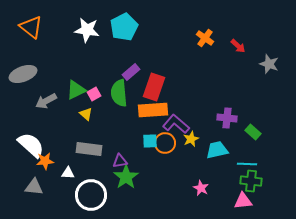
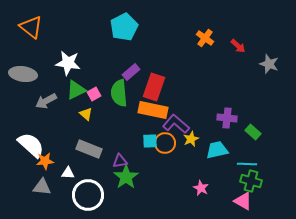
white star: moved 19 px left, 33 px down
gray ellipse: rotated 28 degrees clockwise
orange rectangle: rotated 16 degrees clockwise
gray rectangle: rotated 15 degrees clockwise
green cross: rotated 10 degrees clockwise
gray triangle: moved 8 px right
white circle: moved 3 px left
pink triangle: rotated 36 degrees clockwise
